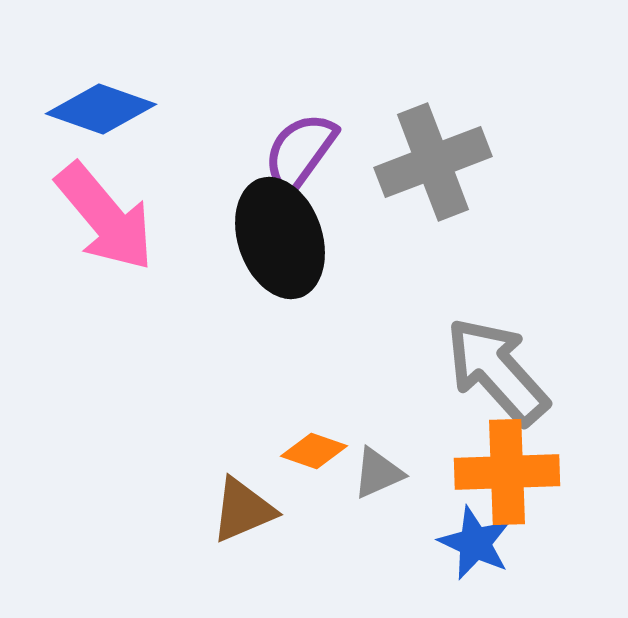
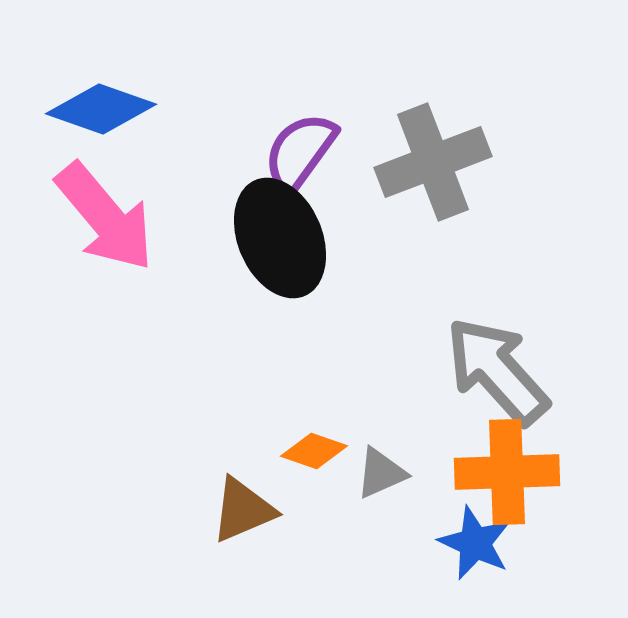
black ellipse: rotated 4 degrees counterclockwise
gray triangle: moved 3 px right
